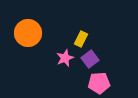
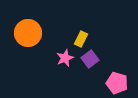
pink pentagon: moved 18 px right; rotated 20 degrees clockwise
